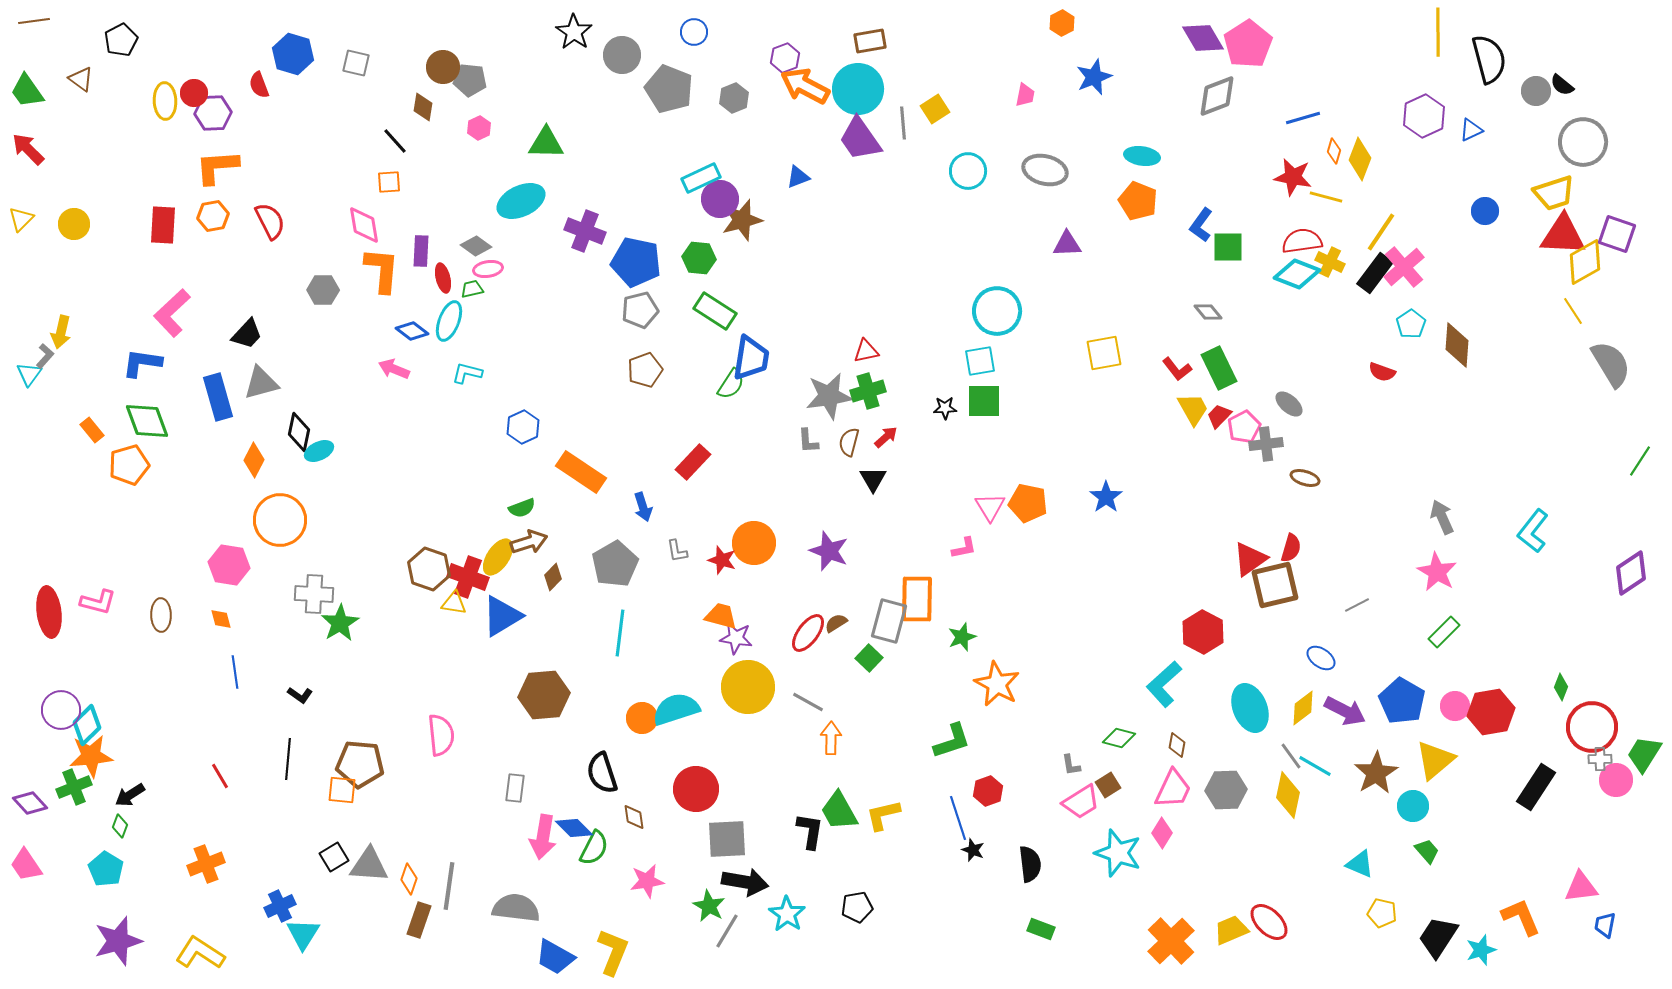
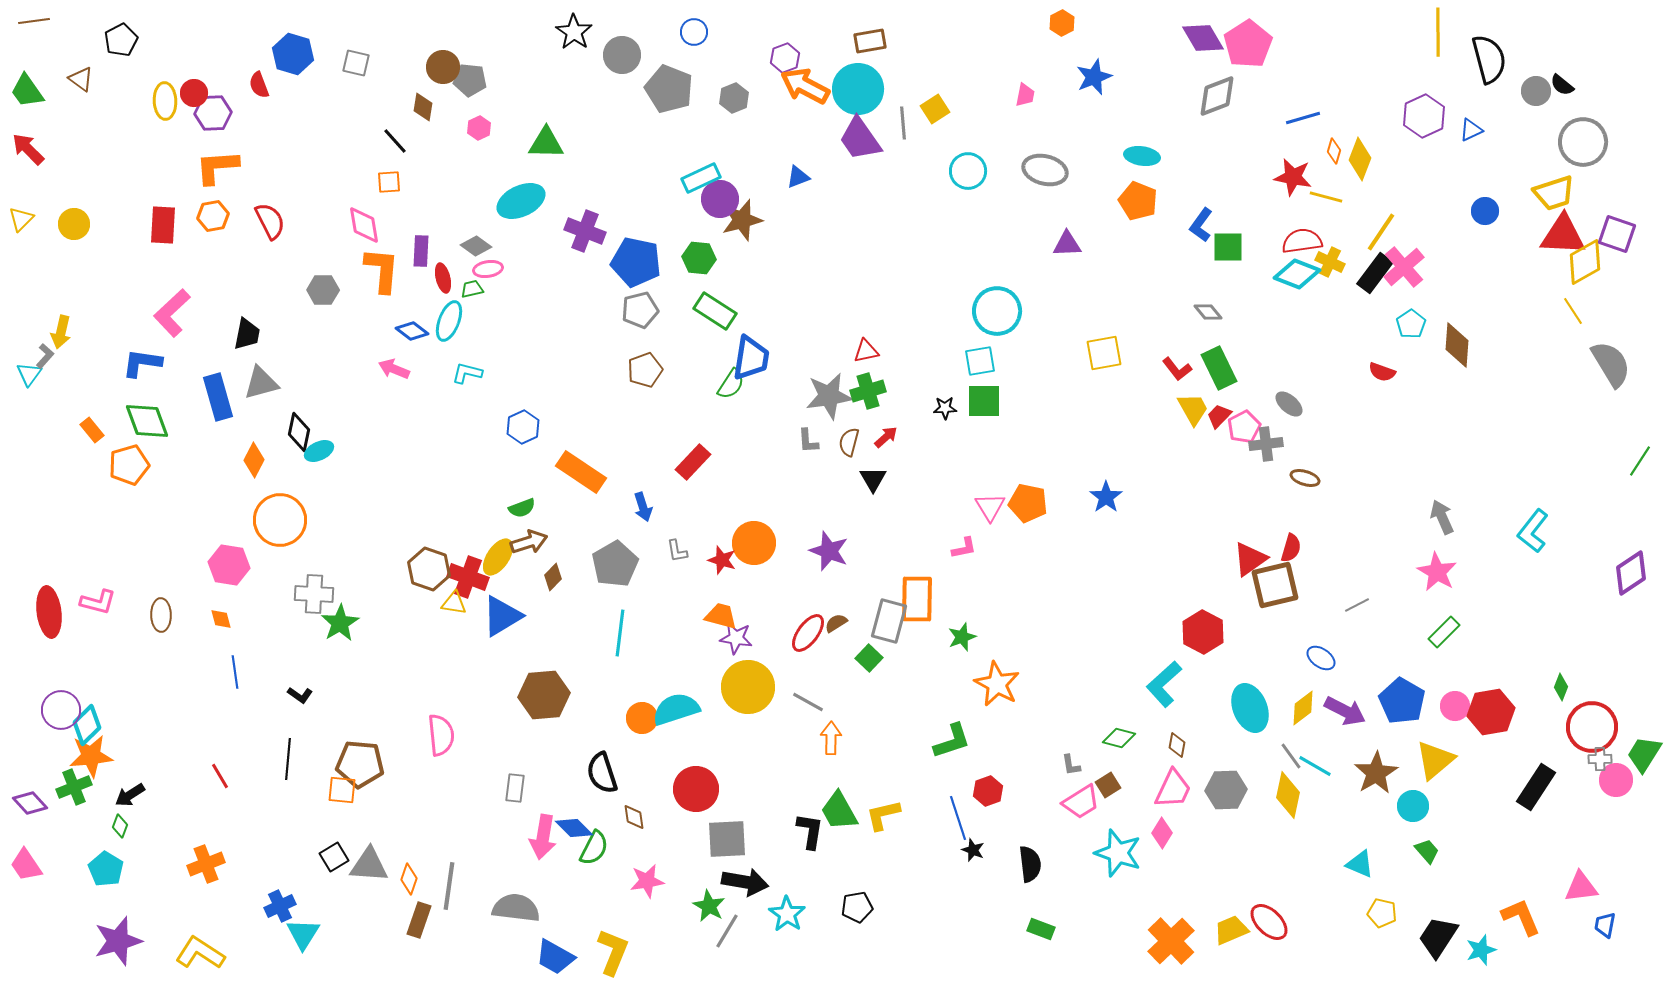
black trapezoid at (247, 334): rotated 32 degrees counterclockwise
